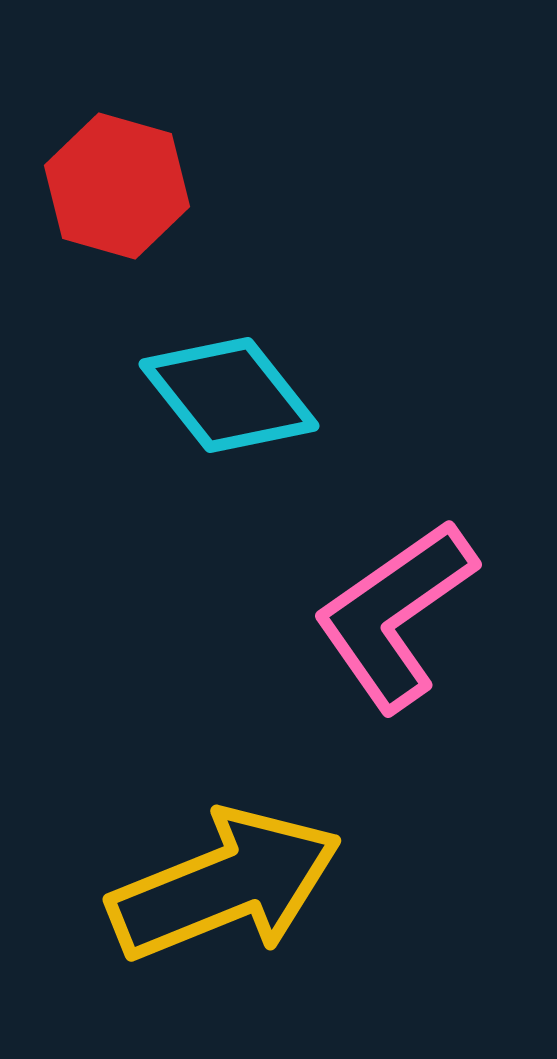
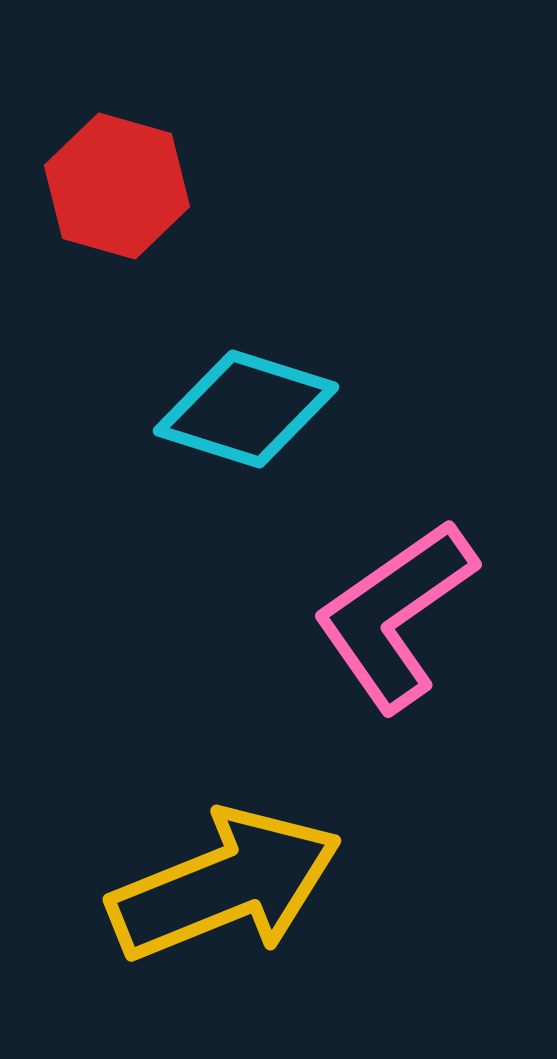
cyan diamond: moved 17 px right, 14 px down; rotated 34 degrees counterclockwise
